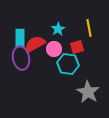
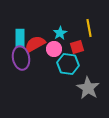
cyan star: moved 2 px right, 4 px down
gray star: moved 4 px up
